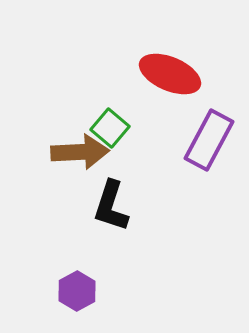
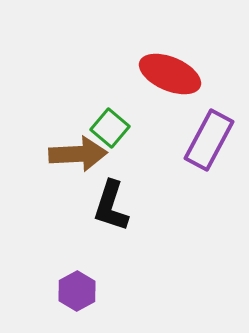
brown arrow: moved 2 px left, 2 px down
